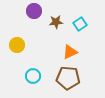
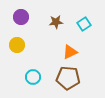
purple circle: moved 13 px left, 6 px down
cyan square: moved 4 px right
cyan circle: moved 1 px down
